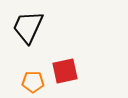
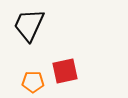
black trapezoid: moved 1 px right, 2 px up
